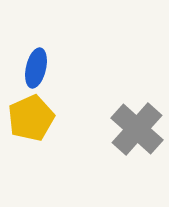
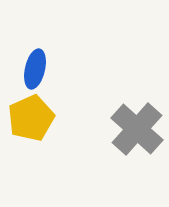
blue ellipse: moved 1 px left, 1 px down
